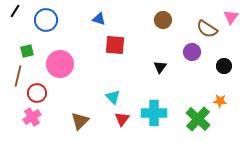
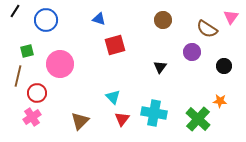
red square: rotated 20 degrees counterclockwise
cyan cross: rotated 10 degrees clockwise
